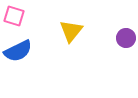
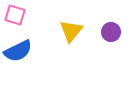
pink square: moved 1 px right, 1 px up
purple circle: moved 15 px left, 6 px up
